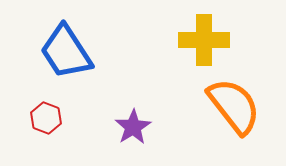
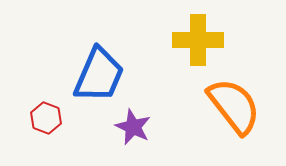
yellow cross: moved 6 px left
blue trapezoid: moved 33 px right, 23 px down; rotated 124 degrees counterclockwise
purple star: rotated 15 degrees counterclockwise
